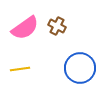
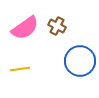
blue circle: moved 7 px up
